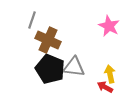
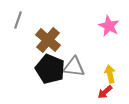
gray line: moved 14 px left
brown cross: rotated 15 degrees clockwise
red arrow: moved 5 px down; rotated 70 degrees counterclockwise
